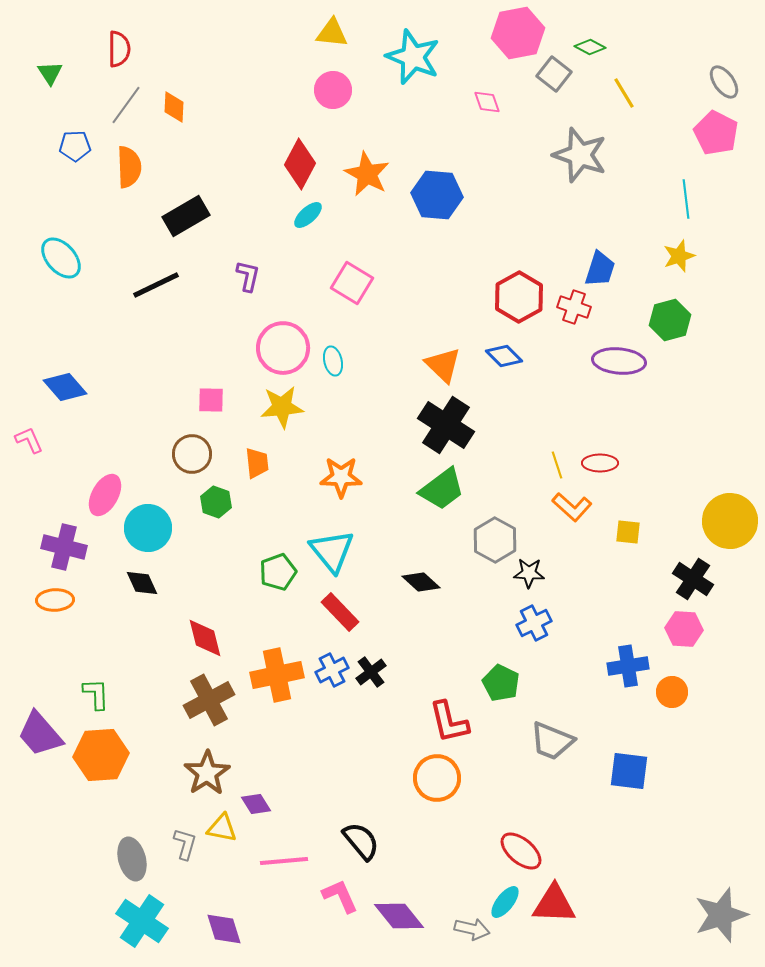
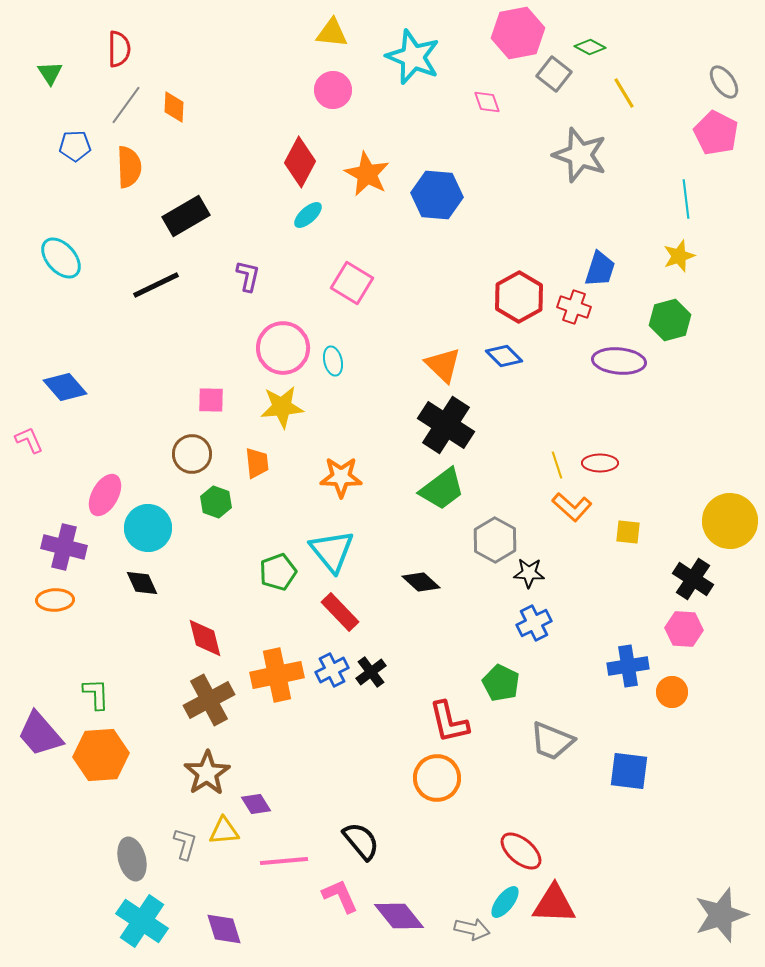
red diamond at (300, 164): moved 2 px up
yellow triangle at (222, 828): moved 2 px right, 3 px down; rotated 16 degrees counterclockwise
